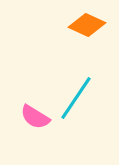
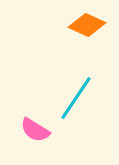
pink semicircle: moved 13 px down
